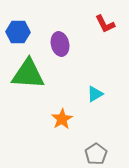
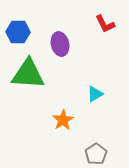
orange star: moved 1 px right, 1 px down
